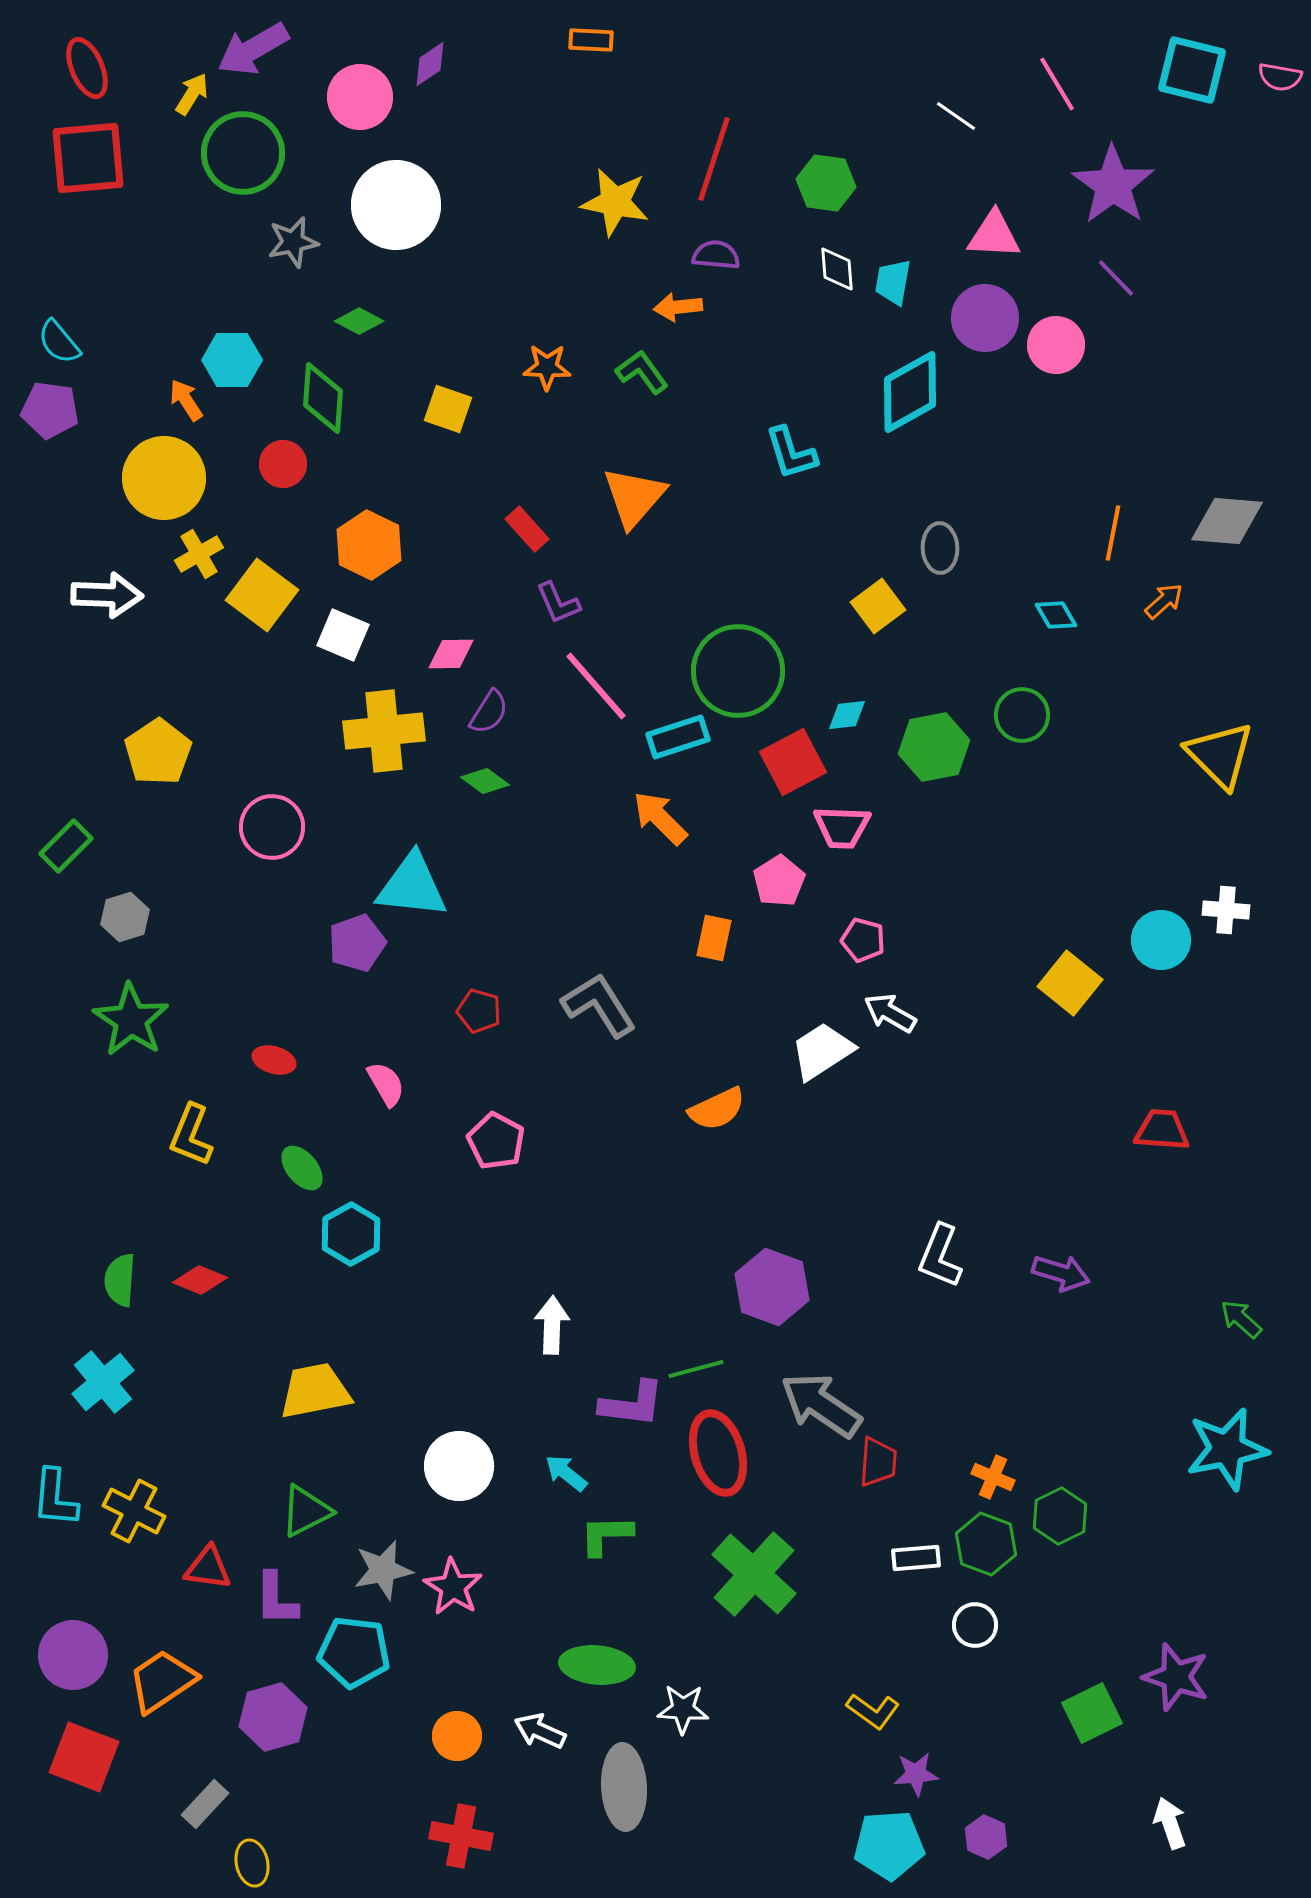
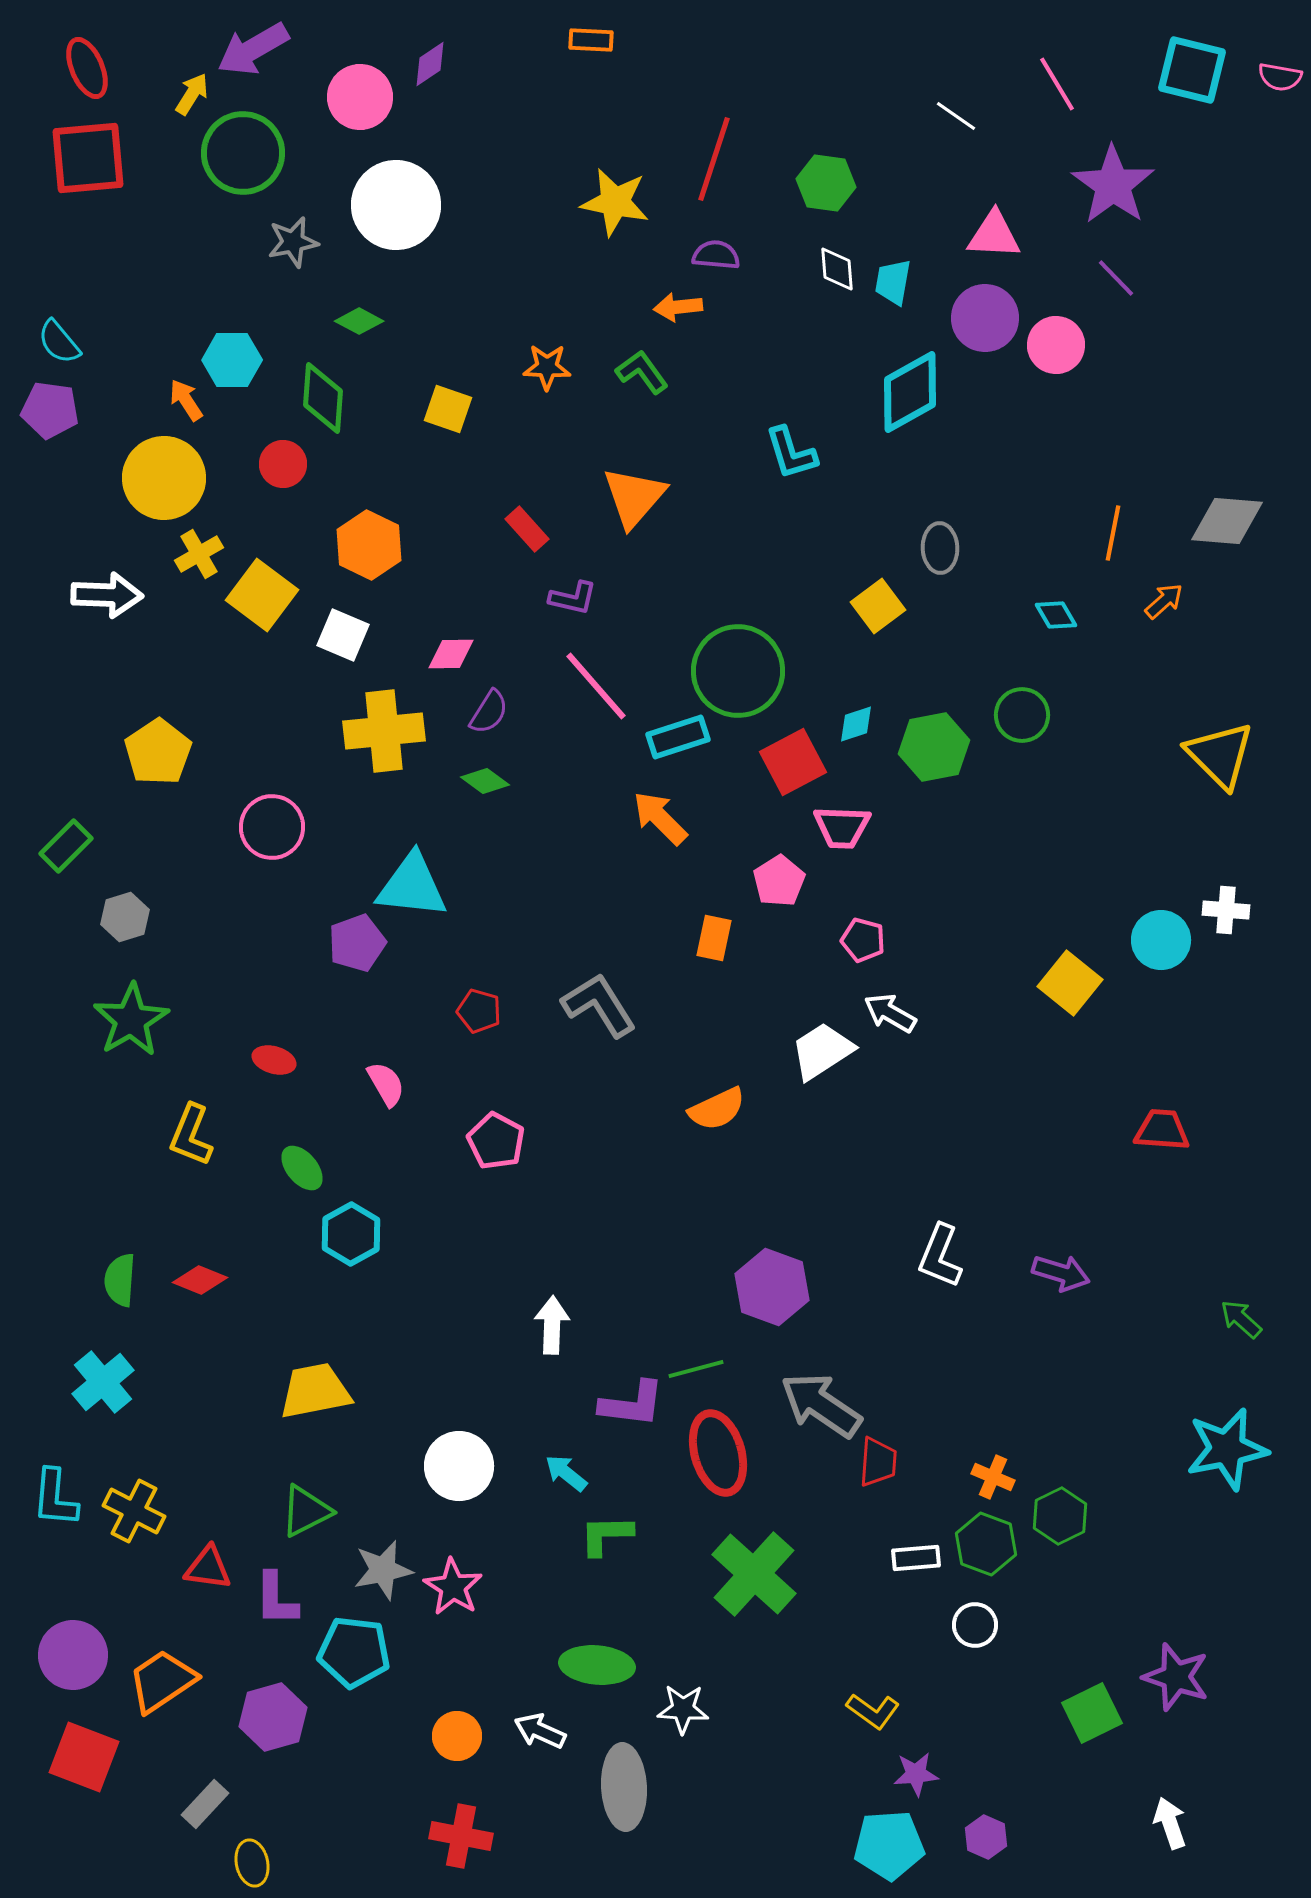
purple L-shape at (558, 603): moved 15 px right, 5 px up; rotated 54 degrees counterclockwise
cyan diamond at (847, 715): moved 9 px right, 9 px down; rotated 12 degrees counterclockwise
green star at (131, 1020): rotated 8 degrees clockwise
